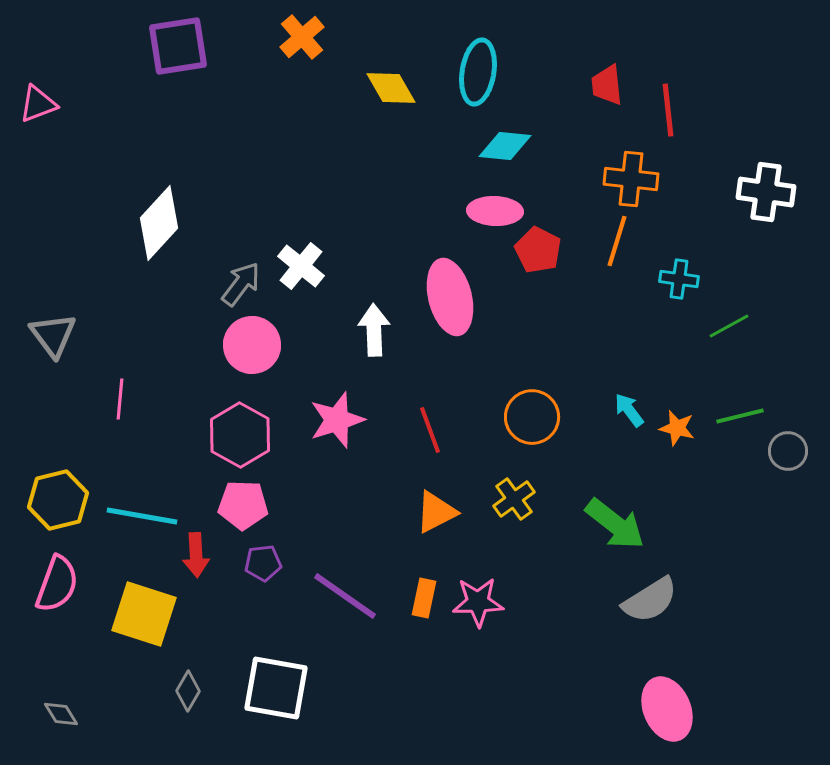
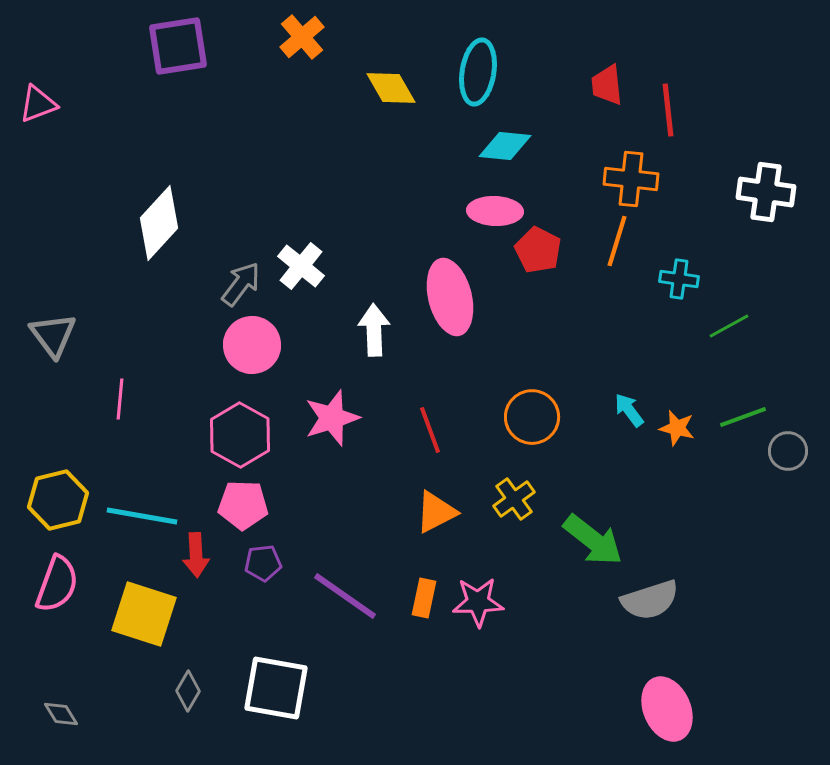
green line at (740, 416): moved 3 px right, 1 px down; rotated 6 degrees counterclockwise
pink star at (337, 420): moved 5 px left, 2 px up
green arrow at (615, 524): moved 22 px left, 16 px down
gray semicircle at (650, 600): rotated 14 degrees clockwise
